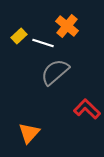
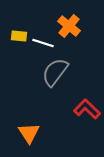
orange cross: moved 2 px right
yellow rectangle: rotated 49 degrees clockwise
gray semicircle: rotated 12 degrees counterclockwise
orange triangle: rotated 15 degrees counterclockwise
